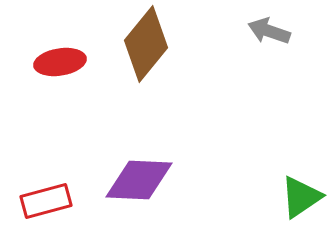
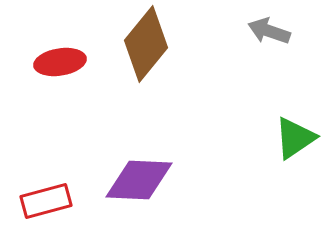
green triangle: moved 6 px left, 59 px up
